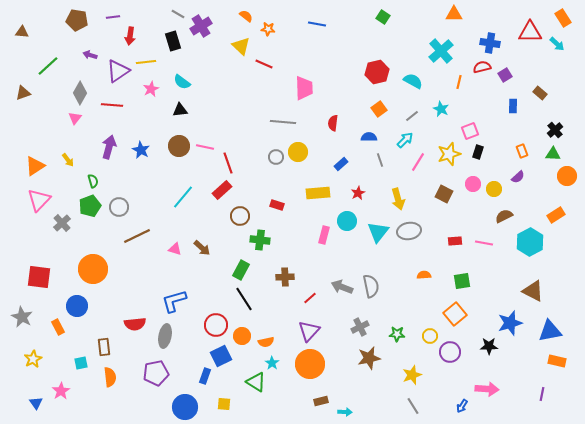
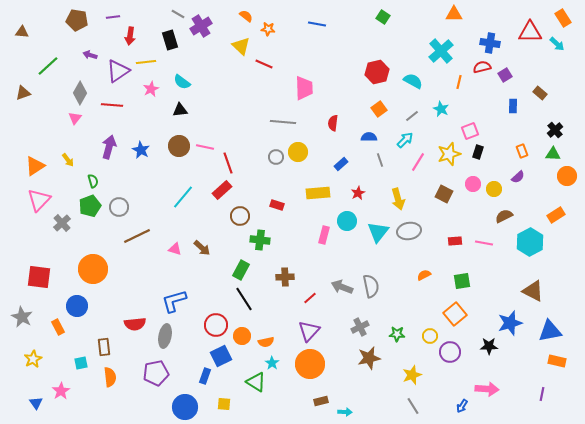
black rectangle at (173, 41): moved 3 px left, 1 px up
orange semicircle at (424, 275): rotated 24 degrees counterclockwise
